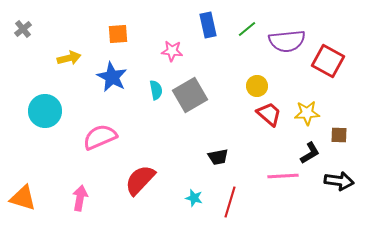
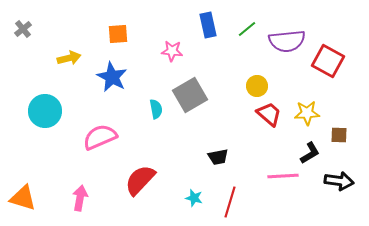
cyan semicircle: moved 19 px down
